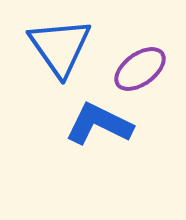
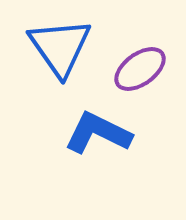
blue L-shape: moved 1 px left, 9 px down
